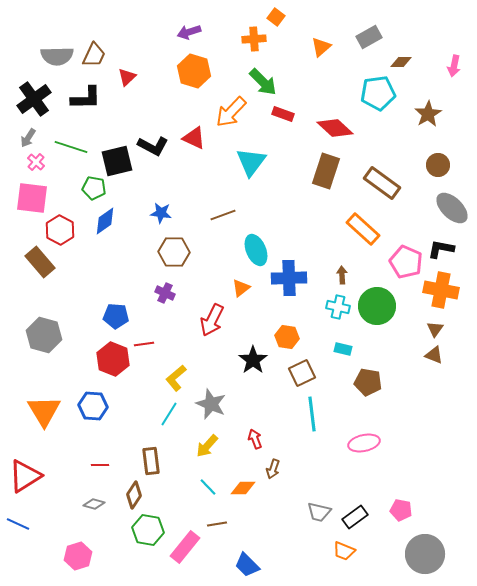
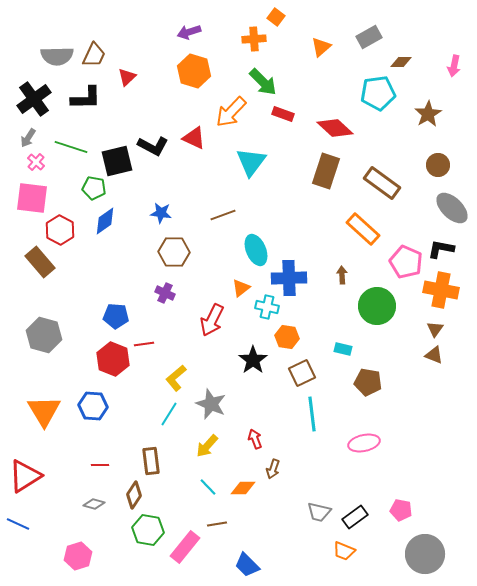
cyan cross at (338, 307): moved 71 px left
